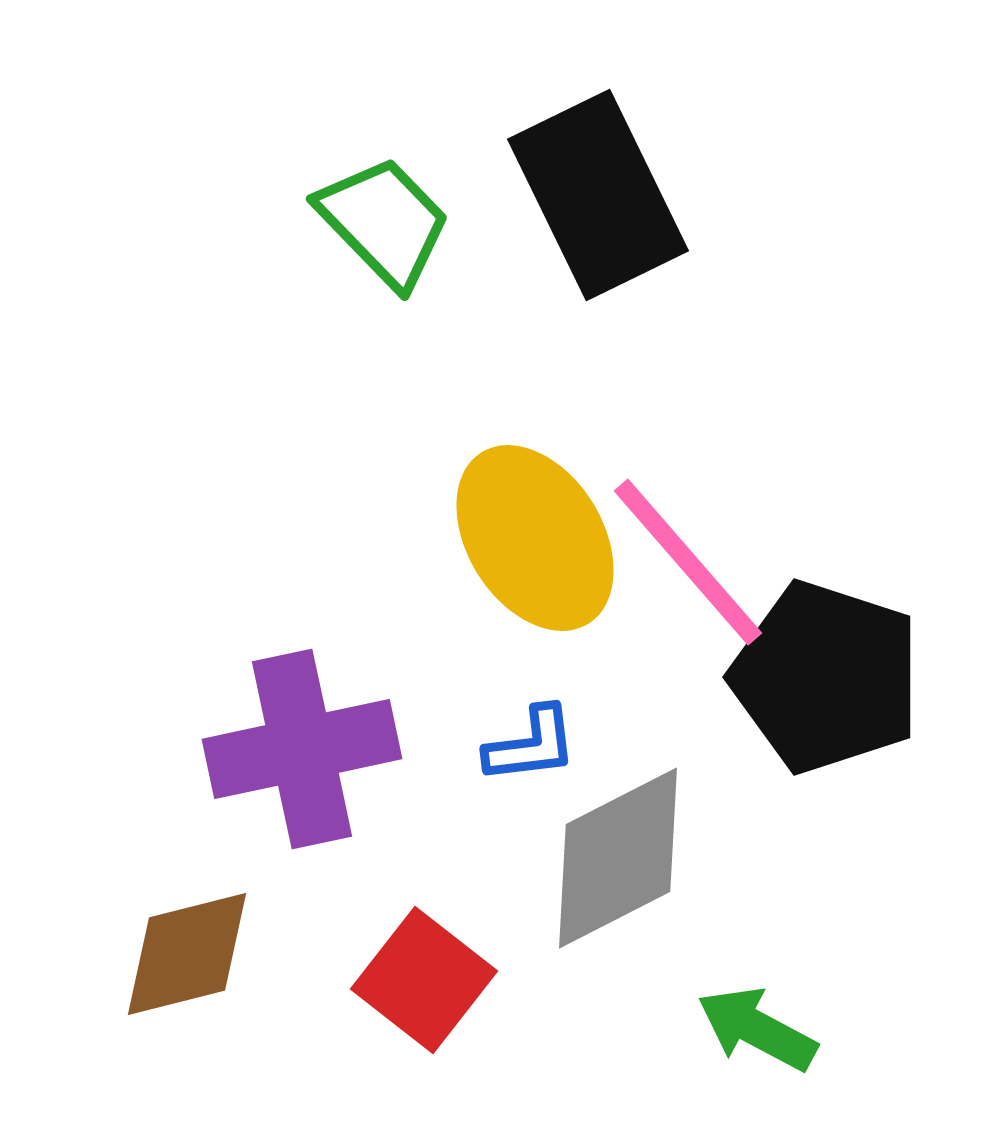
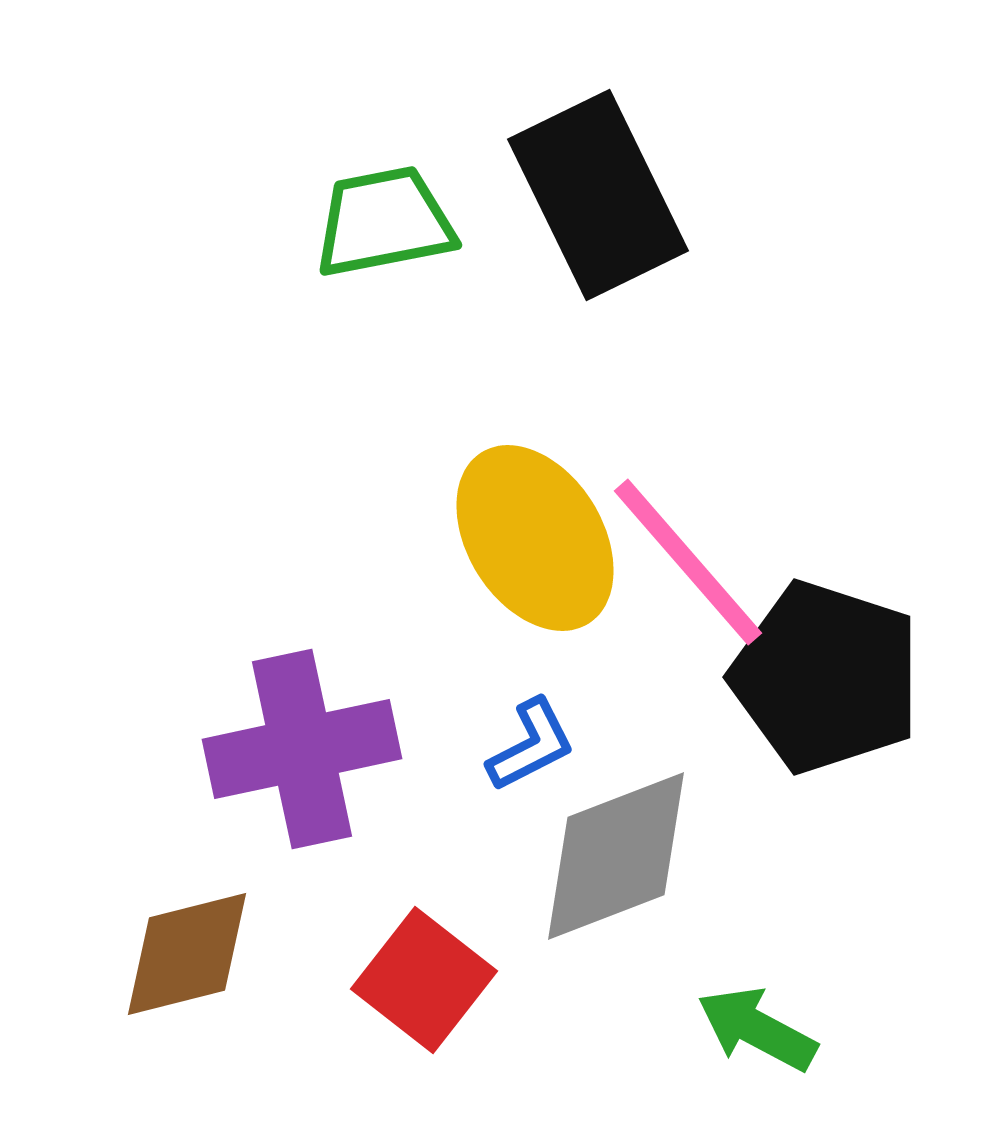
green trapezoid: rotated 57 degrees counterclockwise
blue L-shape: rotated 20 degrees counterclockwise
gray diamond: moved 2 px left, 2 px up; rotated 6 degrees clockwise
